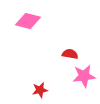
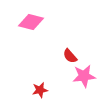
pink diamond: moved 3 px right, 1 px down
red semicircle: moved 2 px down; rotated 140 degrees counterclockwise
